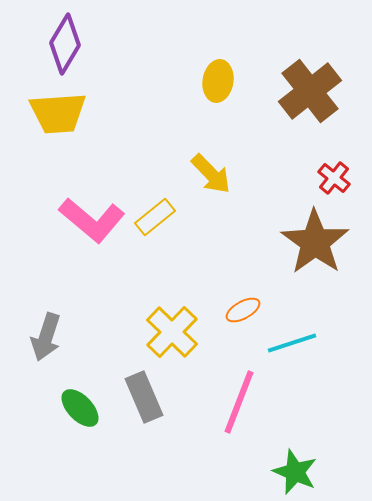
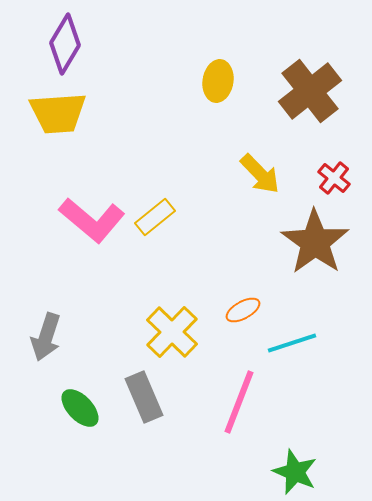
yellow arrow: moved 49 px right
